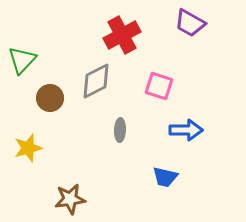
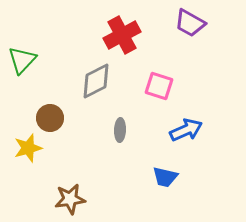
brown circle: moved 20 px down
blue arrow: rotated 24 degrees counterclockwise
